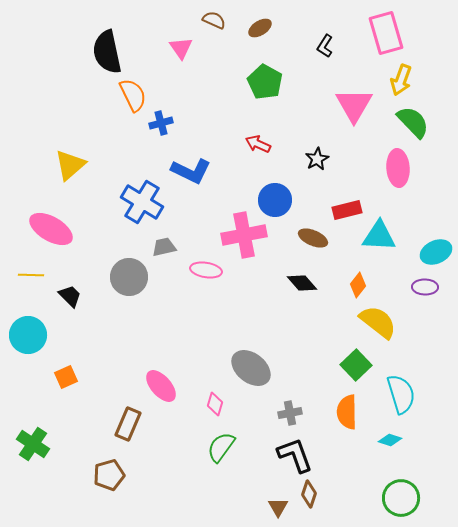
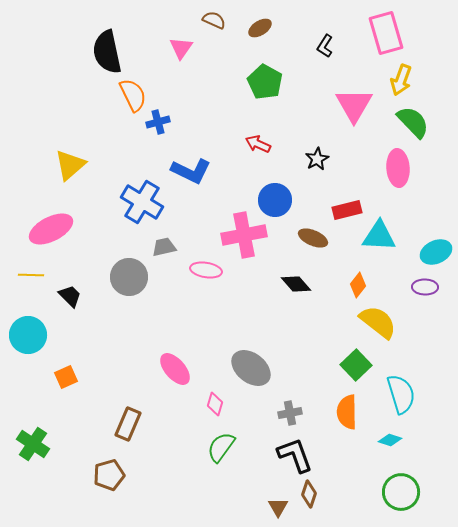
pink triangle at (181, 48): rotated 10 degrees clockwise
blue cross at (161, 123): moved 3 px left, 1 px up
pink ellipse at (51, 229): rotated 57 degrees counterclockwise
black diamond at (302, 283): moved 6 px left, 1 px down
pink ellipse at (161, 386): moved 14 px right, 17 px up
green circle at (401, 498): moved 6 px up
